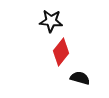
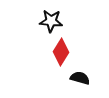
red diamond: rotated 8 degrees counterclockwise
